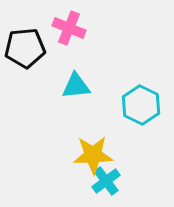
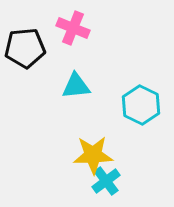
pink cross: moved 4 px right
